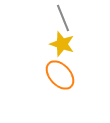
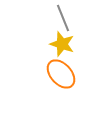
orange ellipse: moved 1 px right, 1 px up
